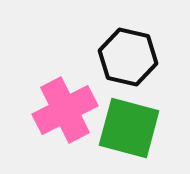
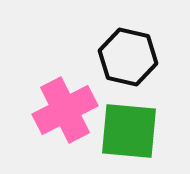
green square: moved 3 px down; rotated 10 degrees counterclockwise
